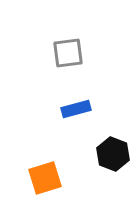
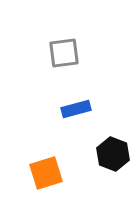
gray square: moved 4 px left
orange square: moved 1 px right, 5 px up
